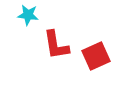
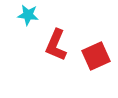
red L-shape: rotated 32 degrees clockwise
